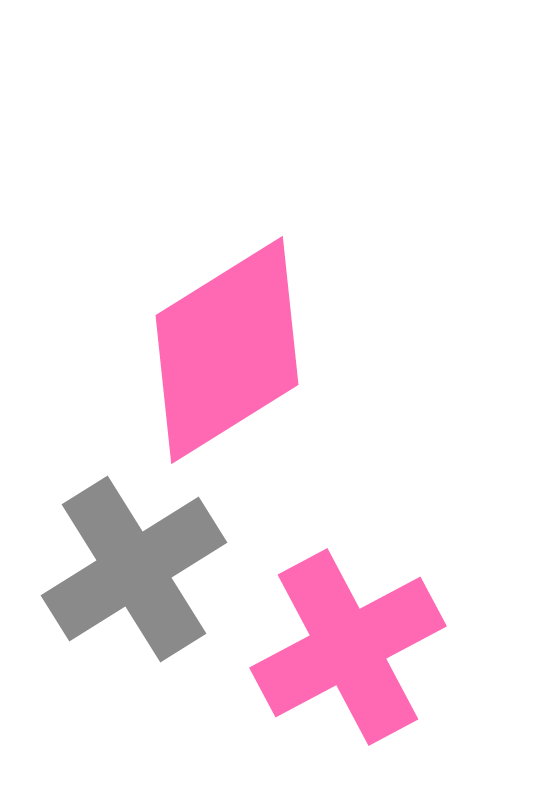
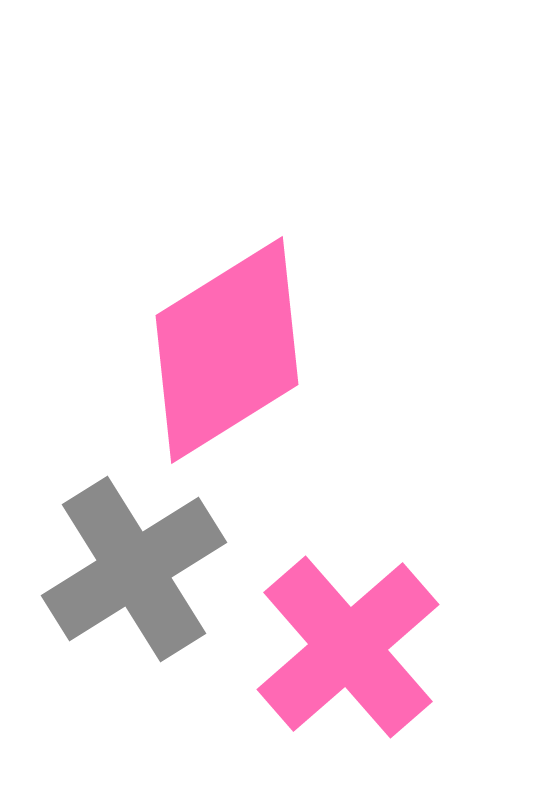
pink cross: rotated 13 degrees counterclockwise
